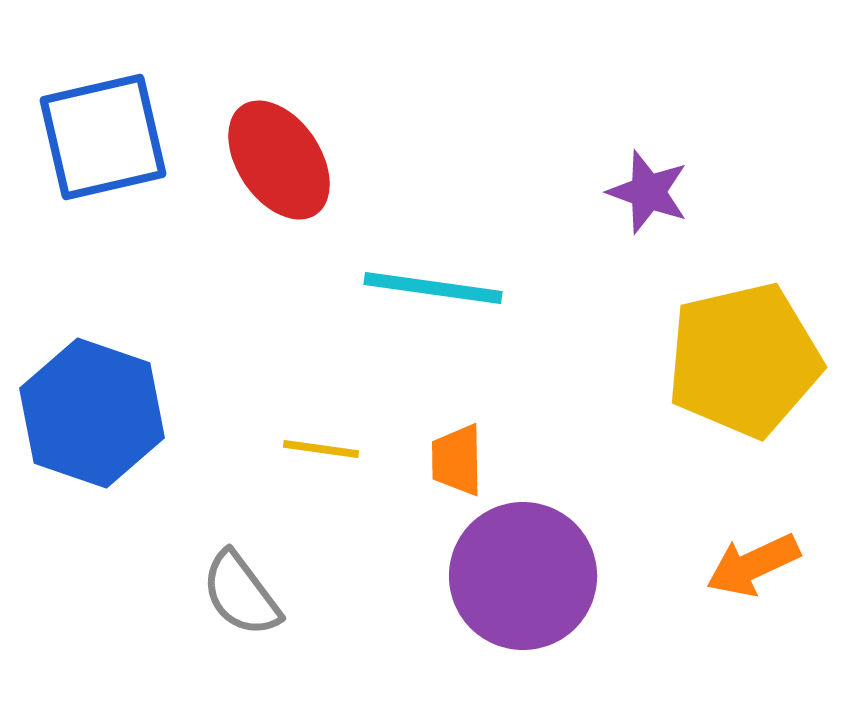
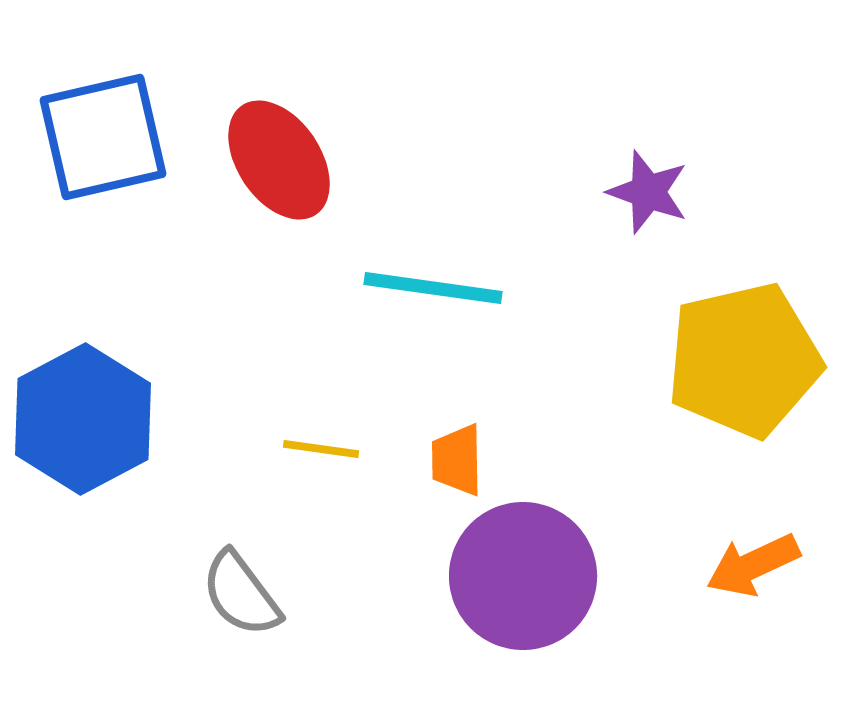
blue hexagon: moved 9 px left, 6 px down; rotated 13 degrees clockwise
